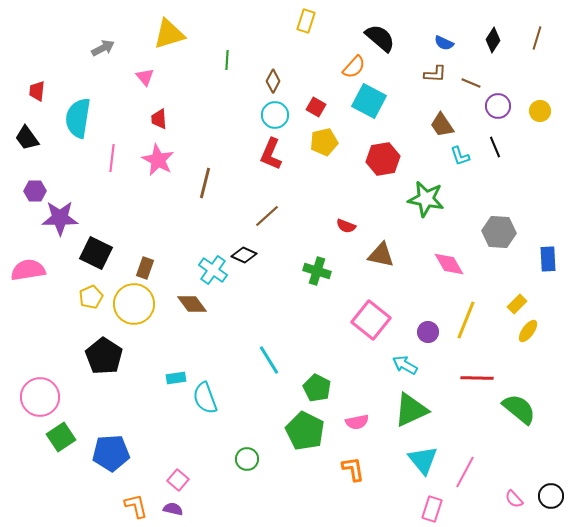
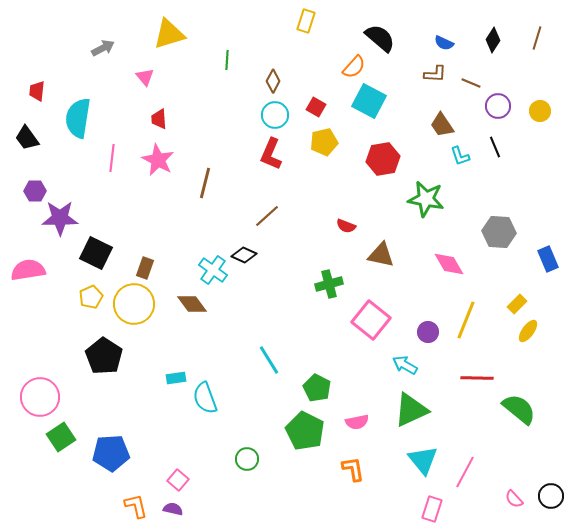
blue rectangle at (548, 259): rotated 20 degrees counterclockwise
green cross at (317, 271): moved 12 px right, 13 px down; rotated 32 degrees counterclockwise
